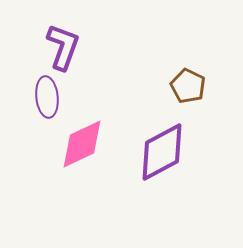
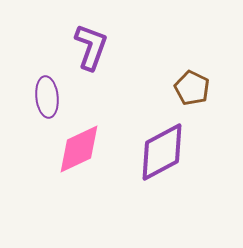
purple L-shape: moved 28 px right
brown pentagon: moved 4 px right, 2 px down
pink diamond: moved 3 px left, 5 px down
